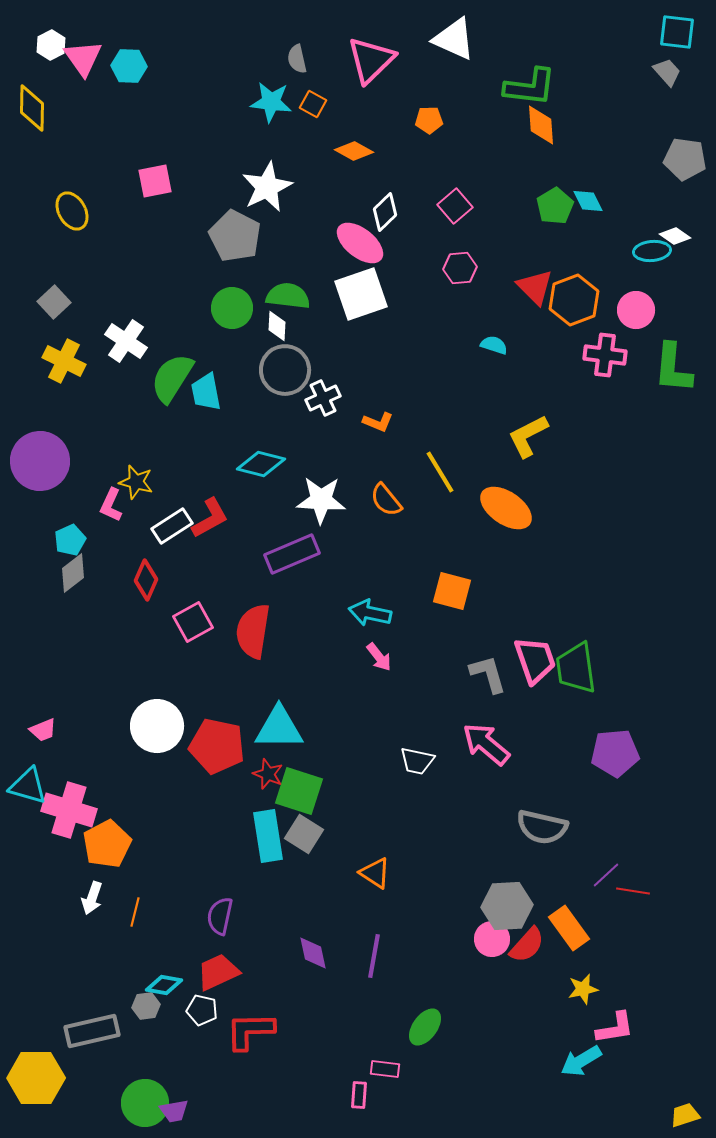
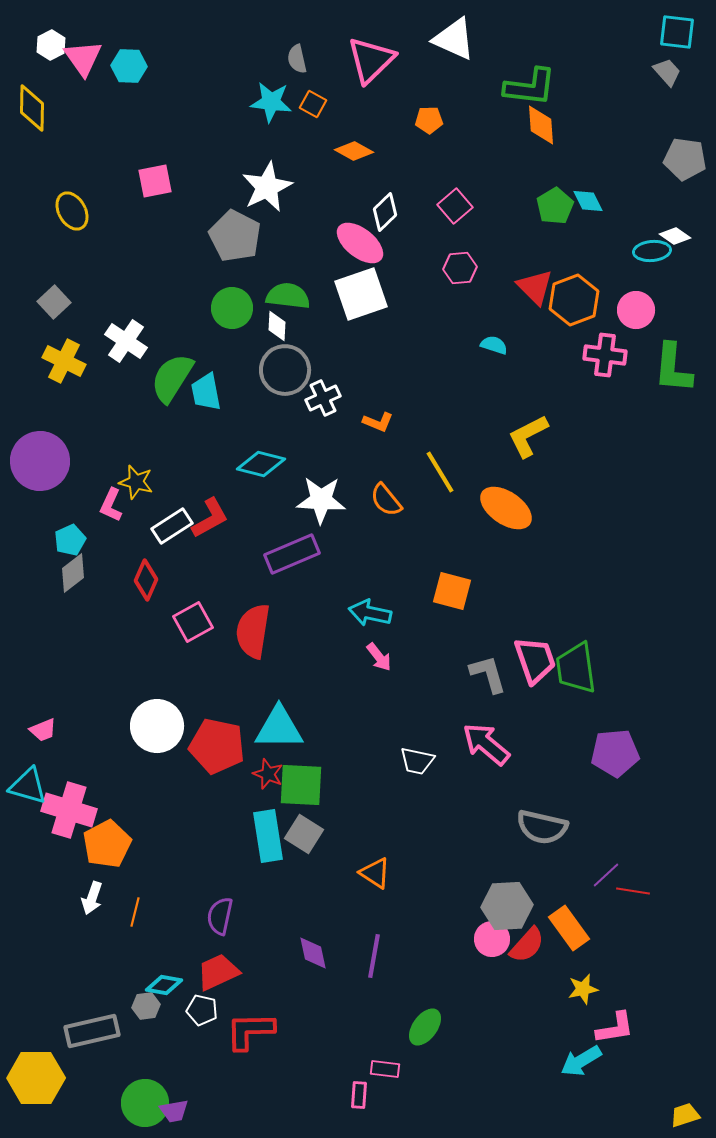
green square at (299, 791): moved 2 px right, 6 px up; rotated 15 degrees counterclockwise
